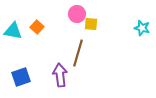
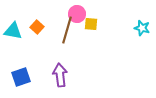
brown line: moved 11 px left, 23 px up
